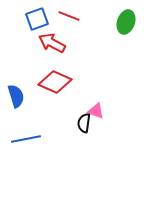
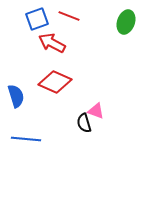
black semicircle: rotated 24 degrees counterclockwise
blue line: rotated 16 degrees clockwise
